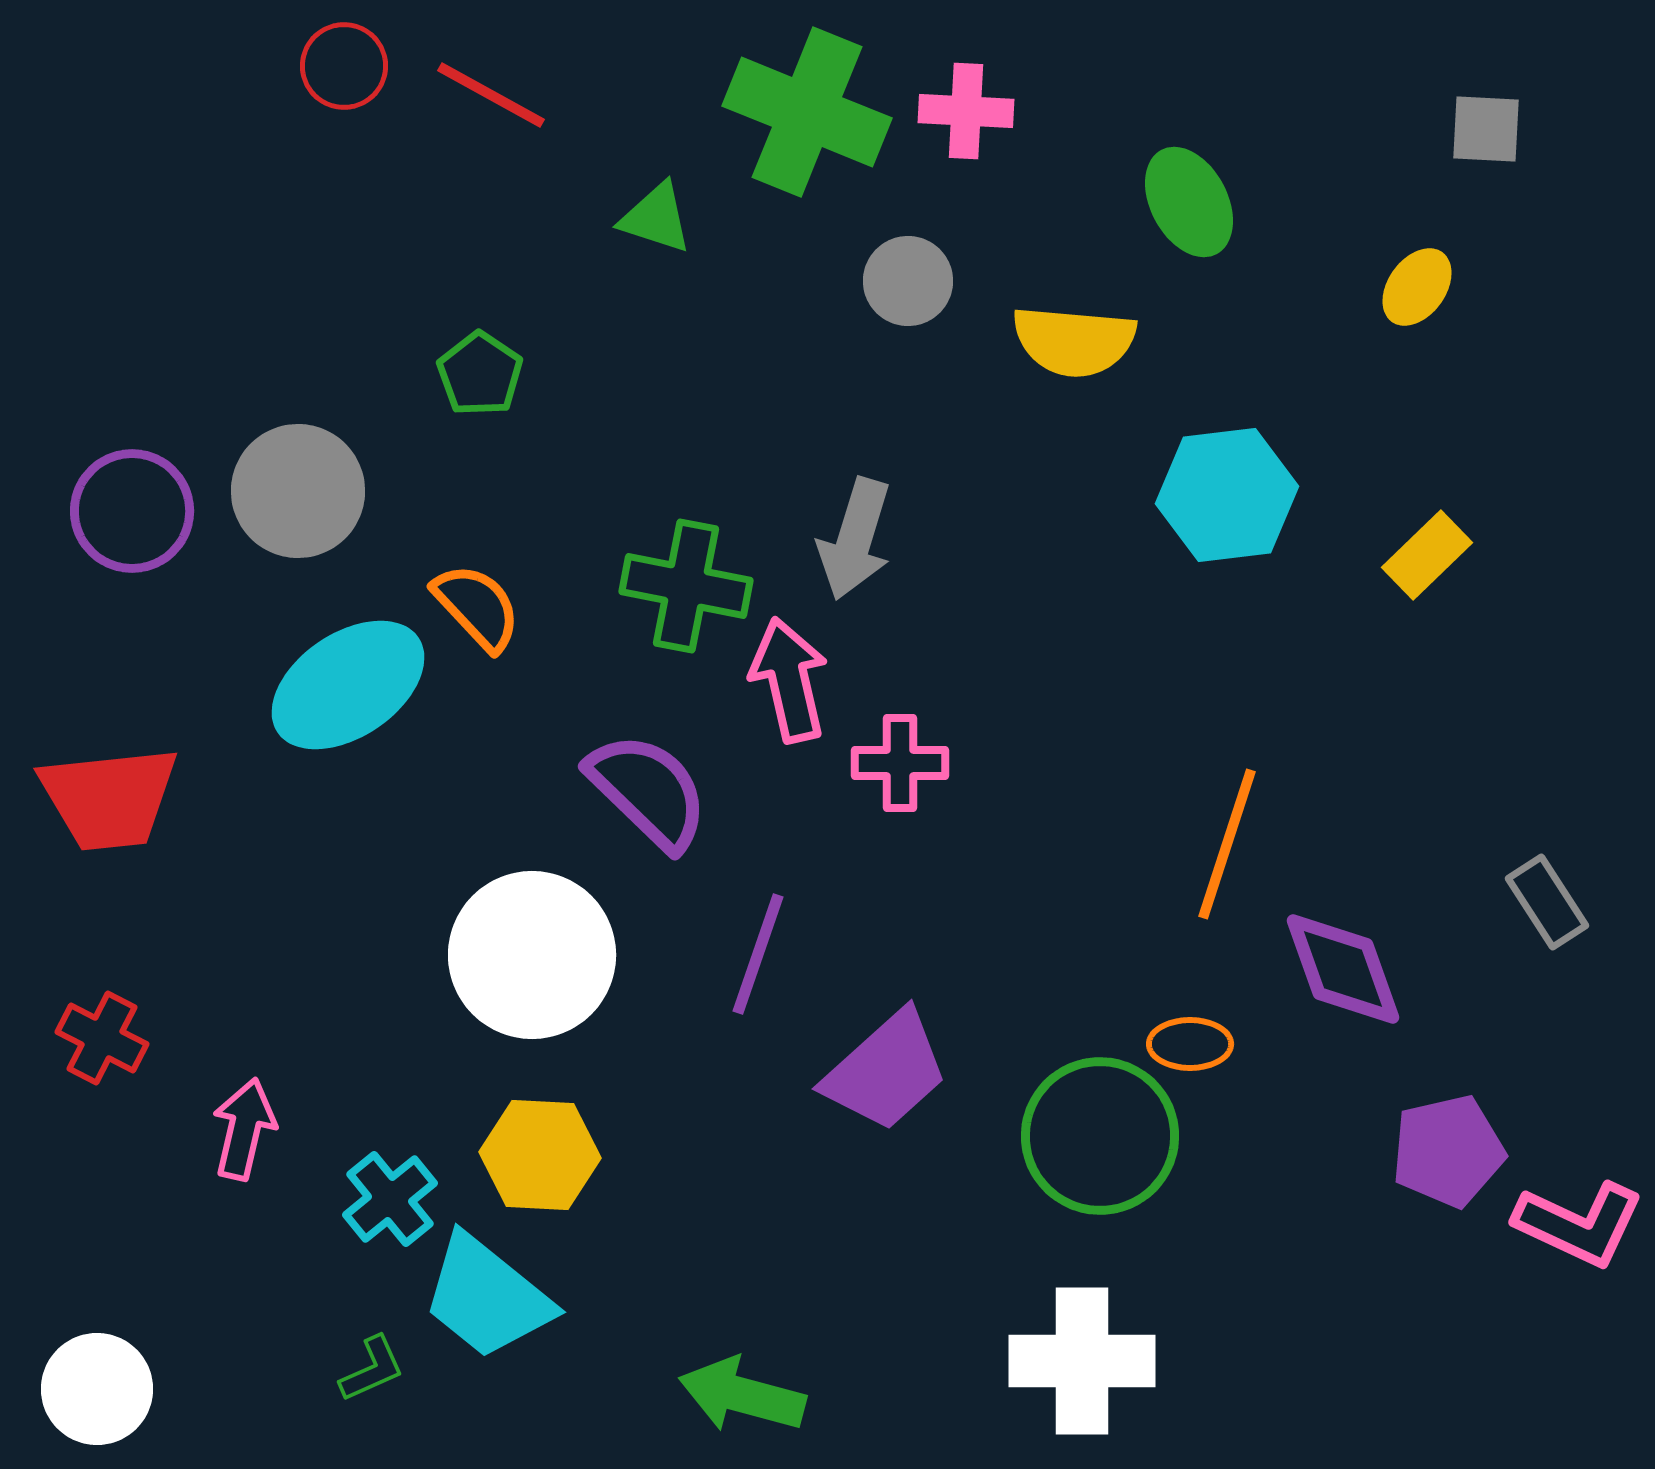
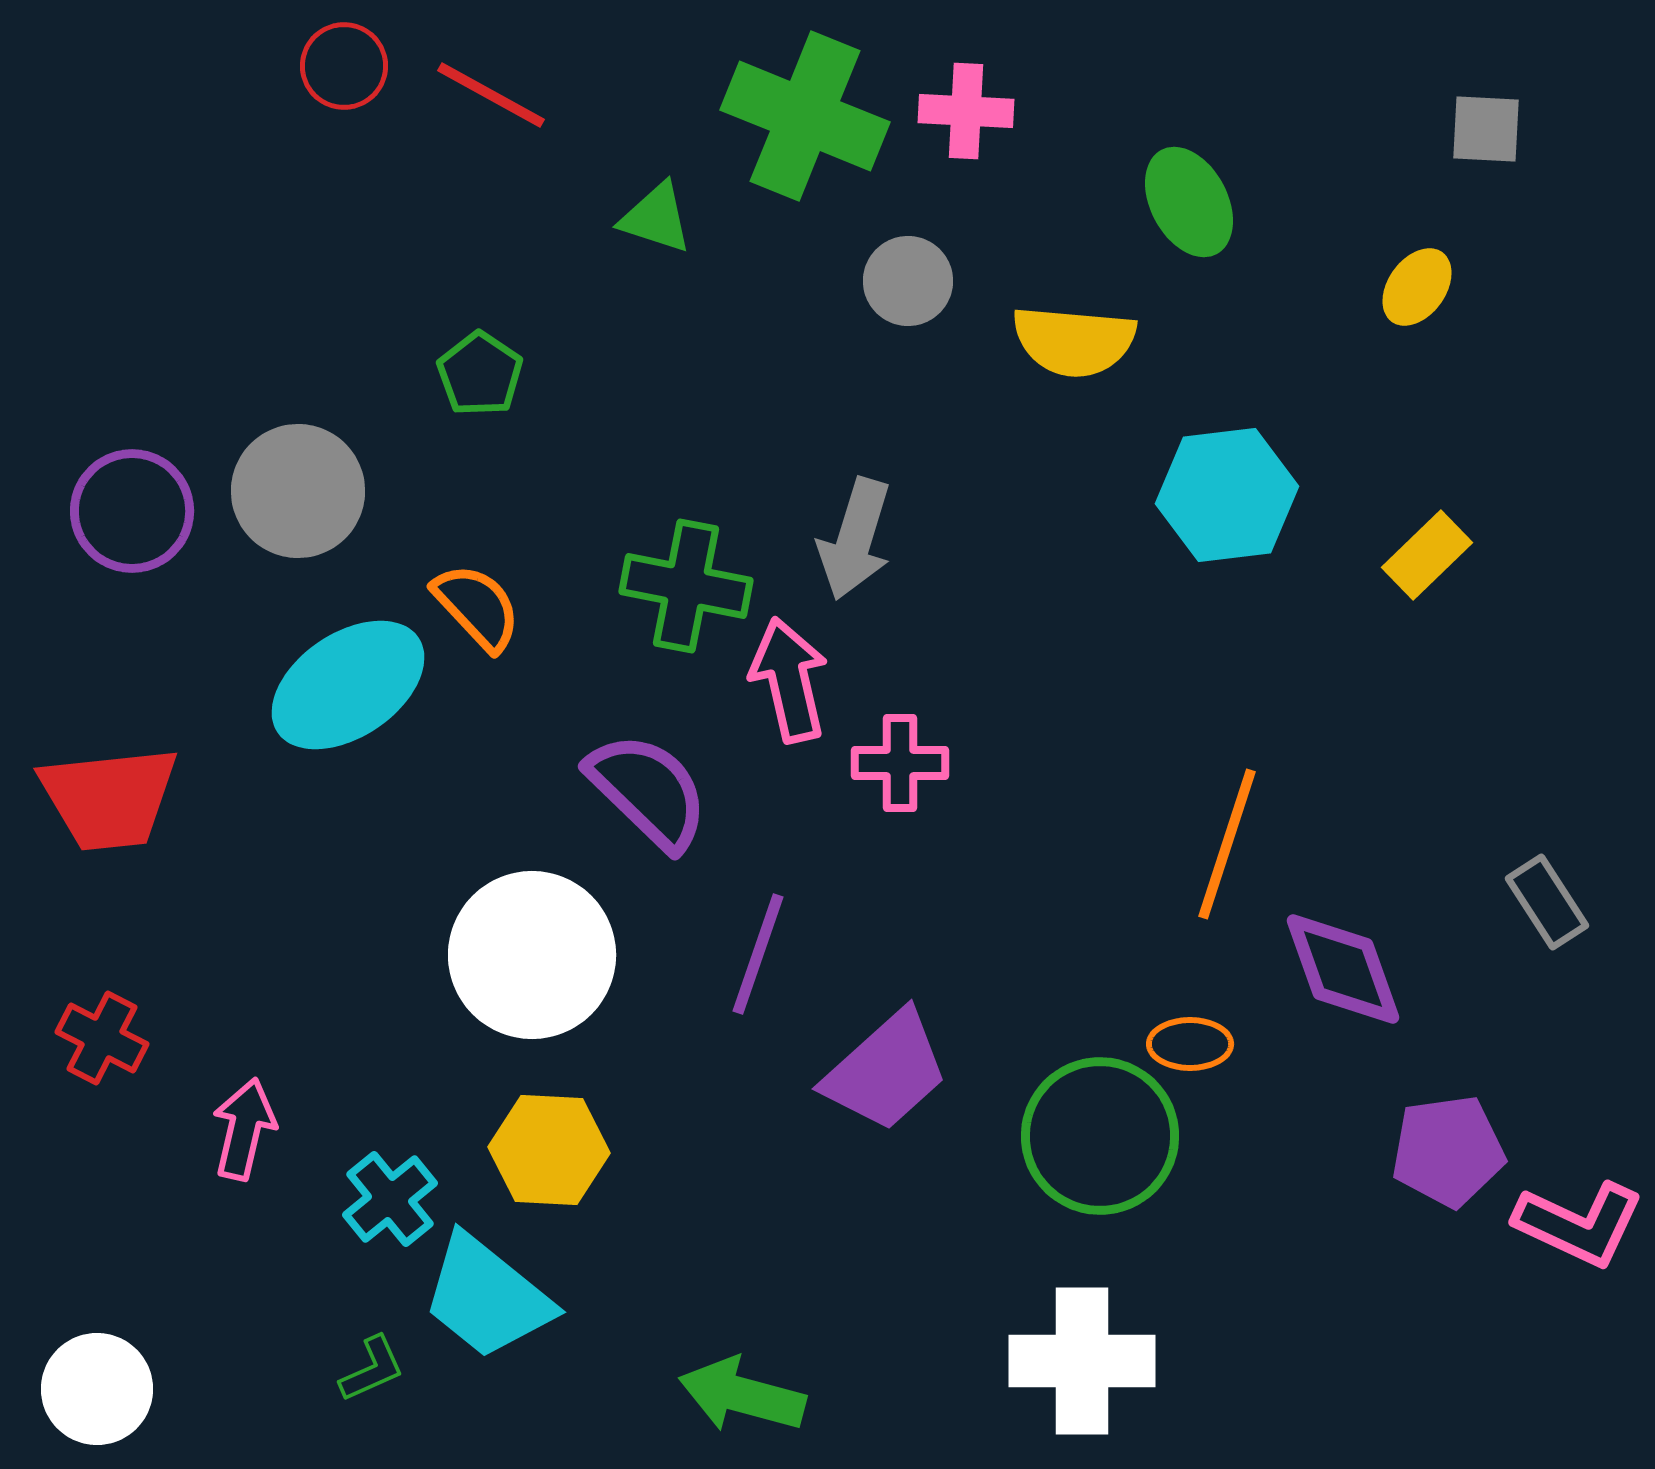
green cross at (807, 112): moved 2 px left, 4 px down
purple pentagon at (1448, 1151): rotated 5 degrees clockwise
yellow hexagon at (540, 1155): moved 9 px right, 5 px up
